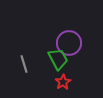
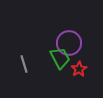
green trapezoid: moved 2 px right, 1 px up
red star: moved 16 px right, 13 px up
